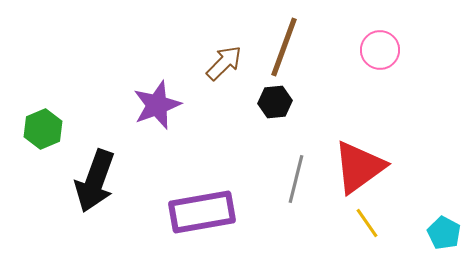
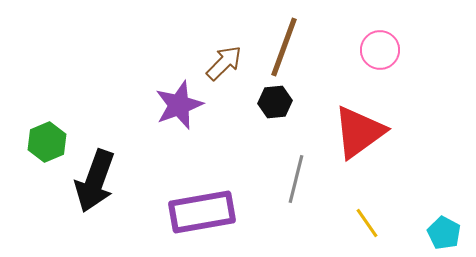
purple star: moved 22 px right
green hexagon: moved 4 px right, 13 px down
red triangle: moved 35 px up
